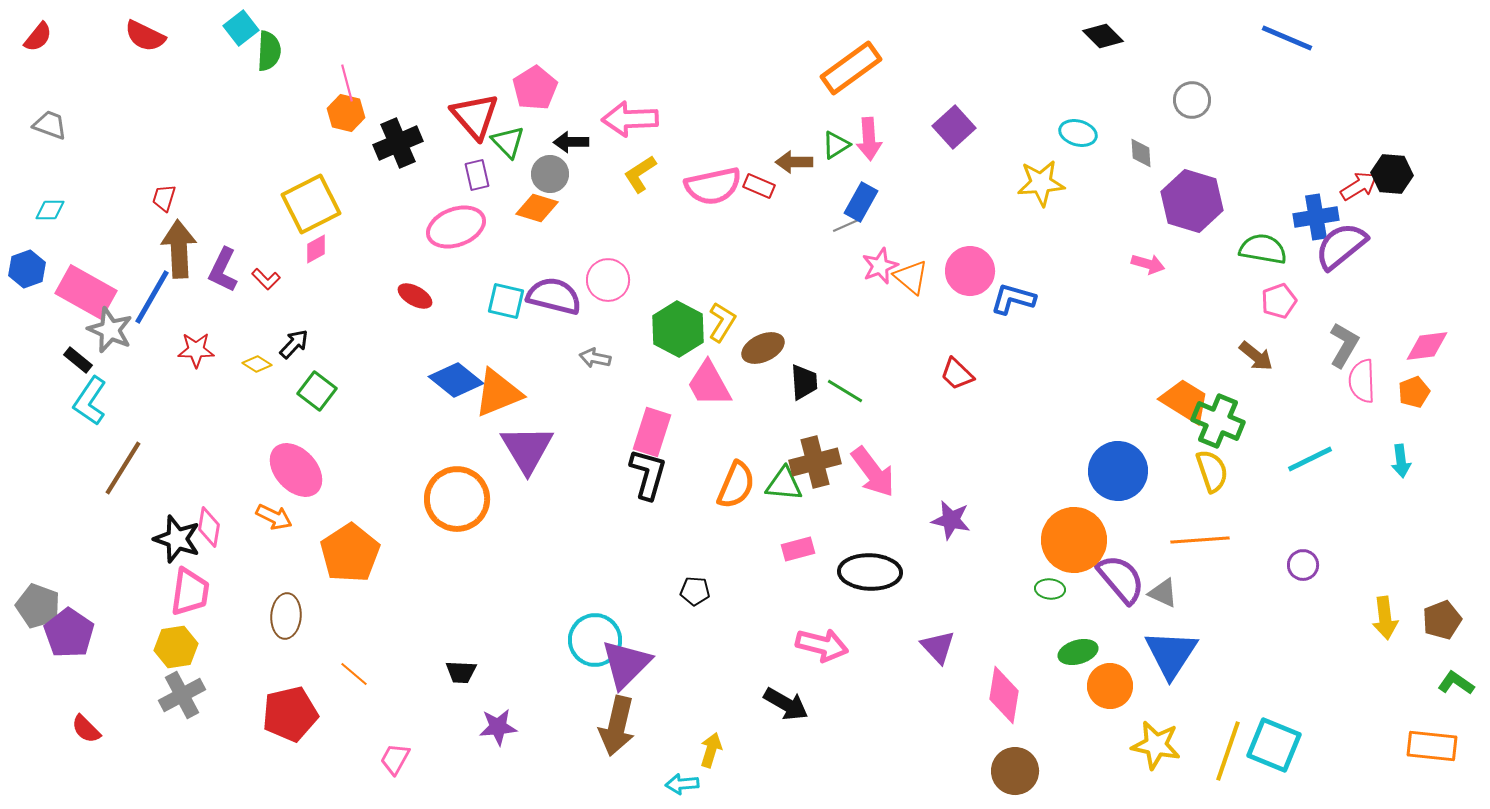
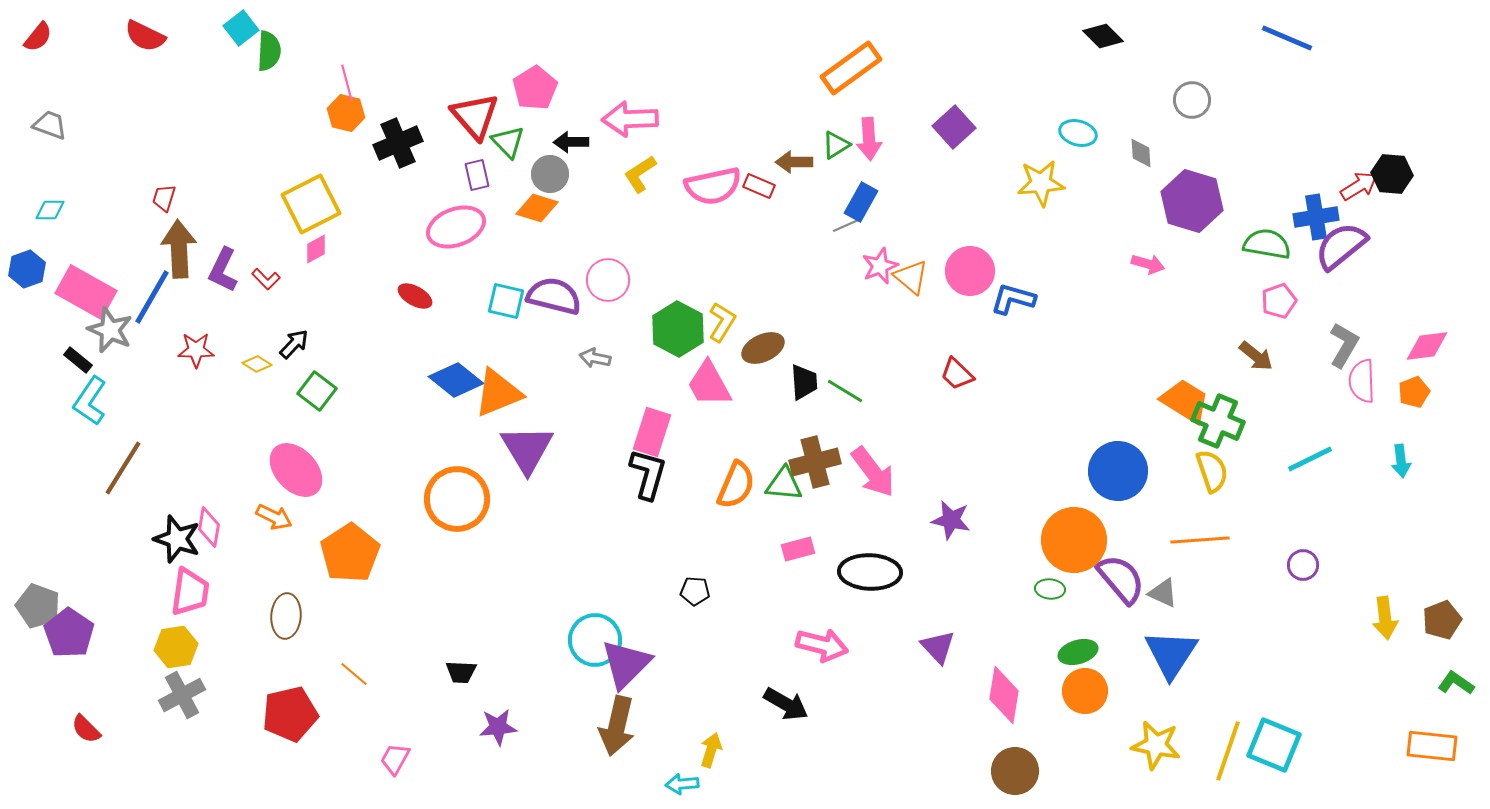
green semicircle at (1263, 249): moved 4 px right, 5 px up
orange circle at (1110, 686): moved 25 px left, 5 px down
